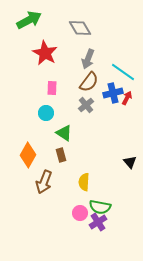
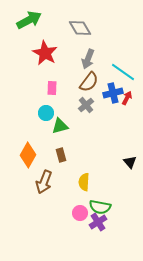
green triangle: moved 4 px left, 7 px up; rotated 48 degrees counterclockwise
